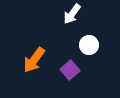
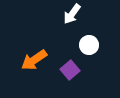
orange arrow: rotated 20 degrees clockwise
